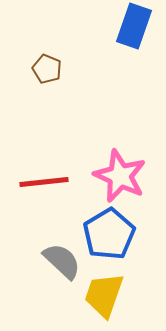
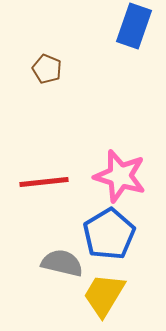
pink star: rotated 8 degrees counterclockwise
gray semicircle: moved 2 px down; rotated 30 degrees counterclockwise
yellow trapezoid: rotated 12 degrees clockwise
